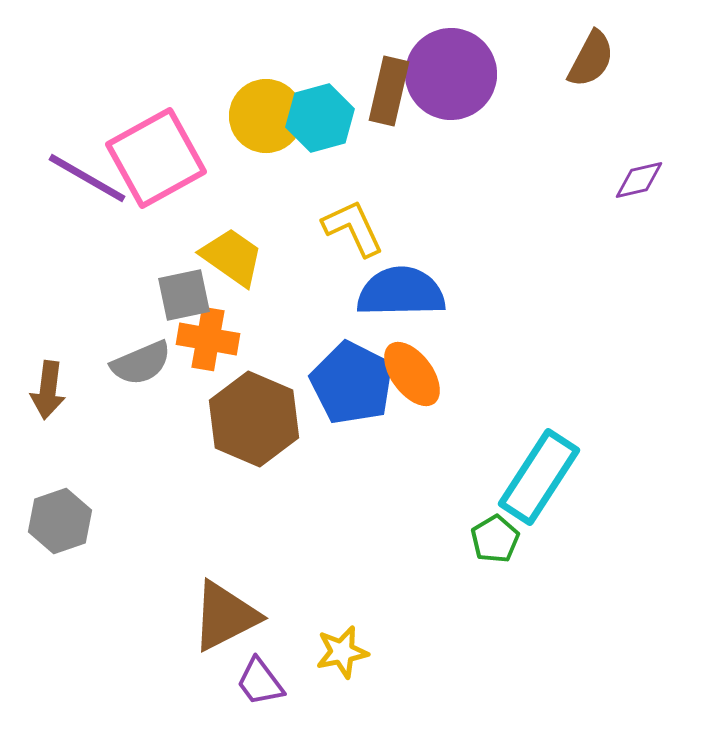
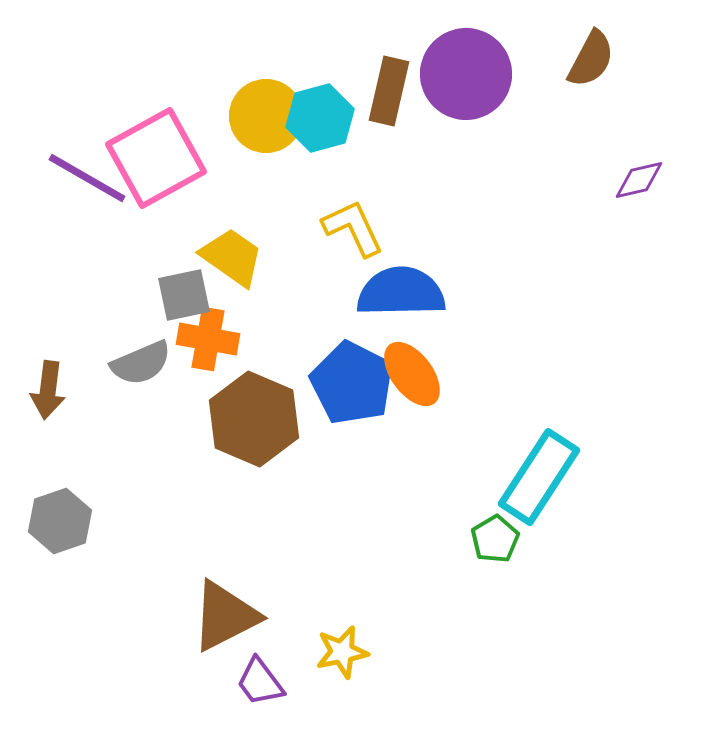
purple circle: moved 15 px right
